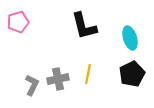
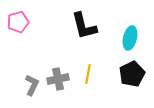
cyan ellipse: rotated 30 degrees clockwise
